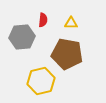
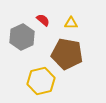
red semicircle: rotated 56 degrees counterclockwise
gray hexagon: rotated 20 degrees counterclockwise
